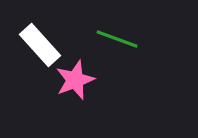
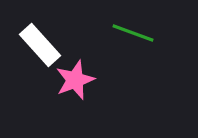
green line: moved 16 px right, 6 px up
